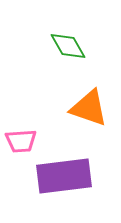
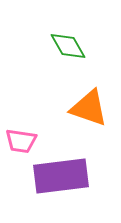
pink trapezoid: rotated 12 degrees clockwise
purple rectangle: moved 3 px left
